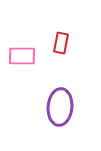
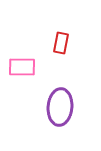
pink rectangle: moved 11 px down
